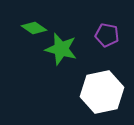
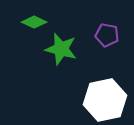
green diamond: moved 6 px up; rotated 10 degrees counterclockwise
white hexagon: moved 3 px right, 8 px down
